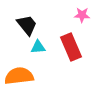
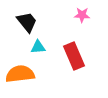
black trapezoid: moved 3 px up
red rectangle: moved 3 px right, 9 px down
orange semicircle: moved 1 px right, 2 px up
